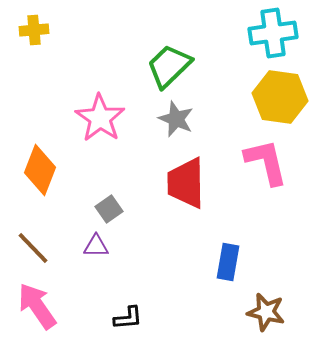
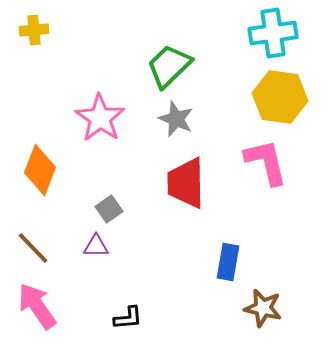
brown star: moved 3 px left, 4 px up
